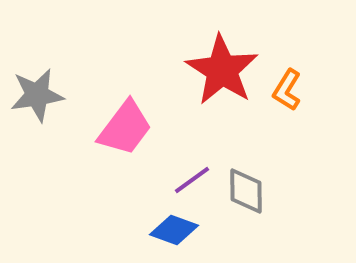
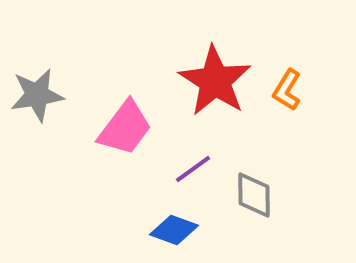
red star: moved 7 px left, 11 px down
purple line: moved 1 px right, 11 px up
gray diamond: moved 8 px right, 4 px down
